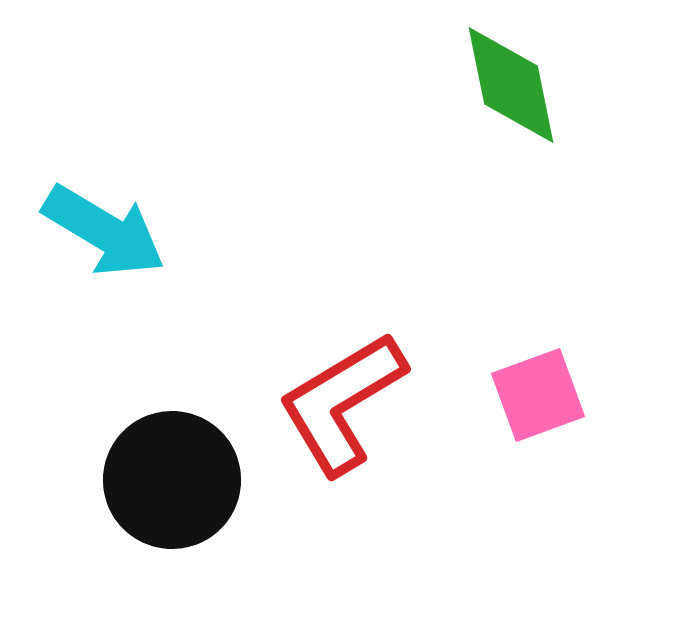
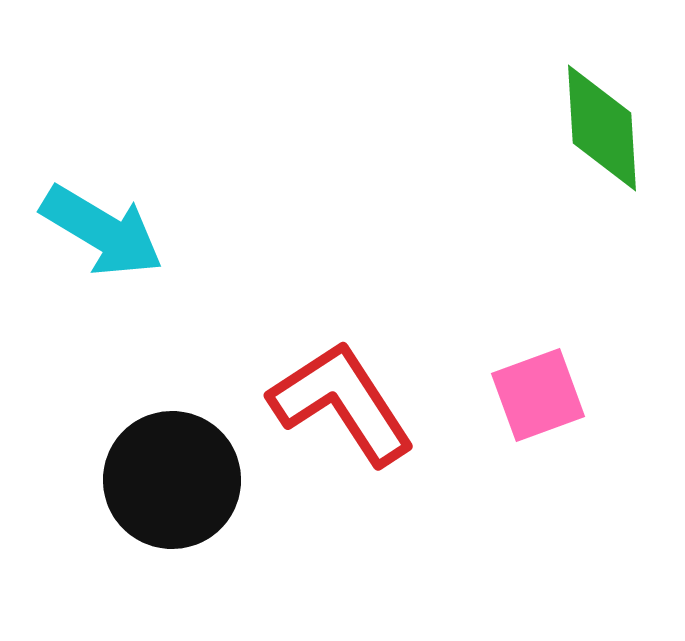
green diamond: moved 91 px right, 43 px down; rotated 8 degrees clockwise
cyan arrow: moved 2 px left
red L-shape: rotated 88 degrees clockwise
